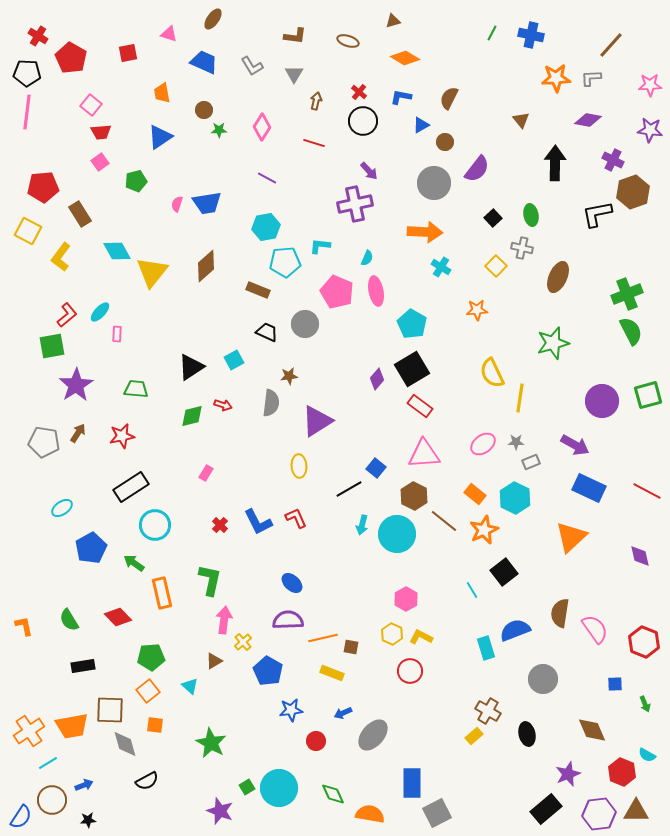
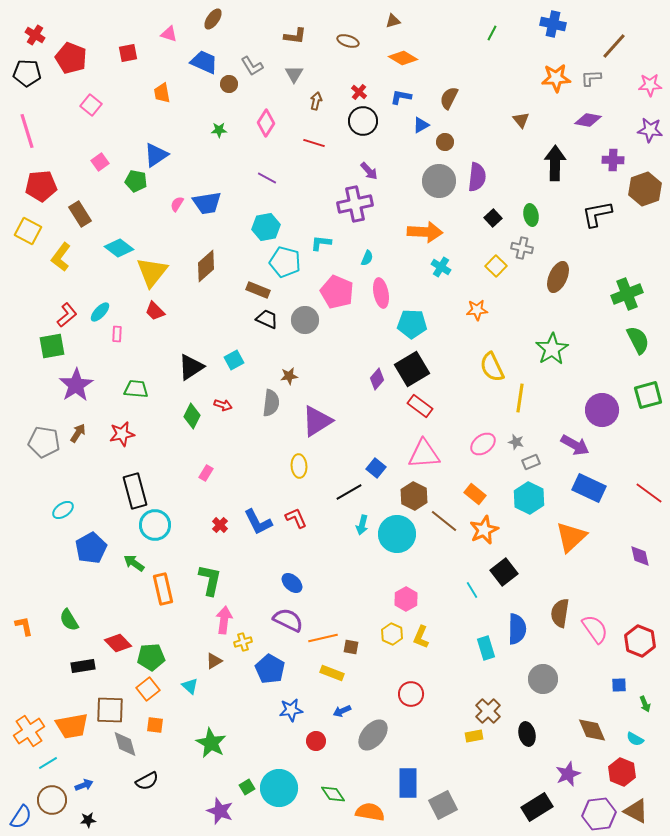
blue cross at (531, 35): moved 22 px right, 11 px up
red cross at (38, 36): moved 3 px left, 1 px up
brown line at (611, 45): moved 3 px right, 1 px down
red pentagon at (71, 58): rotated 8 degrees counterclockwise
orange diamond at (405, 58): moved 2 px left
brown circle at (204, 110): moved 25 px right, 26 px up
pink line at (27, 112): moved 19 px down; rotated 24 degrees counterclockwise
pink diamond at (262, 127): moved 4 px right, 4 px up
red trapezoid at (101, 132): moved 54 px right, 179 px down; rotated 50 degrees clockwise
blue triangle at (160, 137): moved 4 px left, 18 px down
purple cross at (613, 160): rotated 25 degrees counterclockwise
purple semicircle at (477, 169): moved 8 px down; rotated 32 degrees counterclockwise
green pentagon at (136, 181): rotated 25 degrees clockwise
gray circle at (434, 183): moved 5 px right, 2 px up
red pentagon at (43, 187): moved 2 px left, 1 px up
brown hexagon at (633, 192): moved 12 px right, 3 px up
pink semicircle at (177, 204): rotated 14 degrees clockwise
cyan L-shape at (320, 246): moved 1 px right, 3 px up
cyan diamond at (117, 251): moved 2 px right, 3 px up; rotated 24 degrees counterclockwise
cyan pentagon at (285, 262): rotated 20 degrees clockwise
pink ellipse at (376, 291): moved 5 px right, 2 px down
gray circle at (305, 324): moved 4 px up
cyan pentagon at (412, 324): rotated 28 degrees counterclockwise
green semicircle at (631, 331): moved 7 px right, 9 px down
black trapezoid at (267, 332): moved 13 px up
green star at (553, 343): moved 1 px left, 6 px down; rotated 16 degrees counterclockwise
yellow semicircle at (492, 373): moved 6 px up
purple circle at (602, 401): moved 9 px down
green diamond at (192, 416): rotated 50 degrees counterclockwise
red star at (122, 436): moved 2 px up
gray star at (516, 442): rotated 14 degrees clockwise
black rectangle at (131, 487): moved 4 px right, 4 px down; rotated 72 degrees counterclockwise
black line at (349, 489): moved 3 px down
red line at (647, 491): moved 2 px right, 2 px down; rotated 8 degrees clockwise
cyan hexagon at (515, 498): moved 14 px right
cyan ellipse at (62, 508): moved 1 px right, 2 px down
orange rectangle at (162, 593): moved 1 px right, 4 px up
red diamond at (118, 617): moved 26 px down
purple semicircle at (288, 620): rotated 28 degrees clockwise
blue semicircle at (515, 630): moved 2 px right, 1 px up; rotated 112 degrees clockwise
yellow L-shape at (421, 637): rotated 95 degrees counterclockwise
yellow cross at (243, 642): rotated 24 degrees clockwise
red hexagon at (644, 642): moved 4 px left, 1 px up
blue pentagon at (268, 671): moved 2 px right, 2 px up
red circle at (410, 671): moved 1 px right, 23 px down
blue square at (615, 684): moved 4 px right, 1 px down
orange square at (148, 691): moved 2 px up
brown cross at (488, 711): rotated 15 degrees clockwise
blue arrow at (343, 713): moved 1 px left, 2 px up
yellow rectangle at (474, 736): rotated 30 degrees clockwise
cyan semicircle at (647, 755): moved 12 px left, 16 px up
blue rectangle at (412, 783): moved 4 px left
green diamond at (333, 794): rotated 10 degrees counterclockwise
black rectangle at (546, 809): moved 9 px left, 2 px up; rotated 8 degrees clockwise
brown triangle at (636, 811): rotated 28 degrees clockwise
gray square at (437, 813): moved 6 px right, 8 px up
orange semicircle at (370, 814): moved 2 px up
